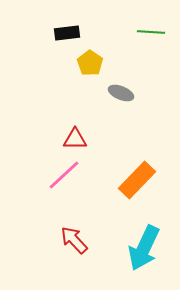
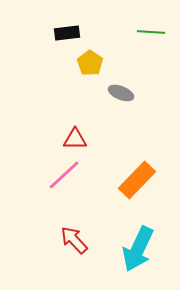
cyan arrow: moved 6 px left, 1 px down
